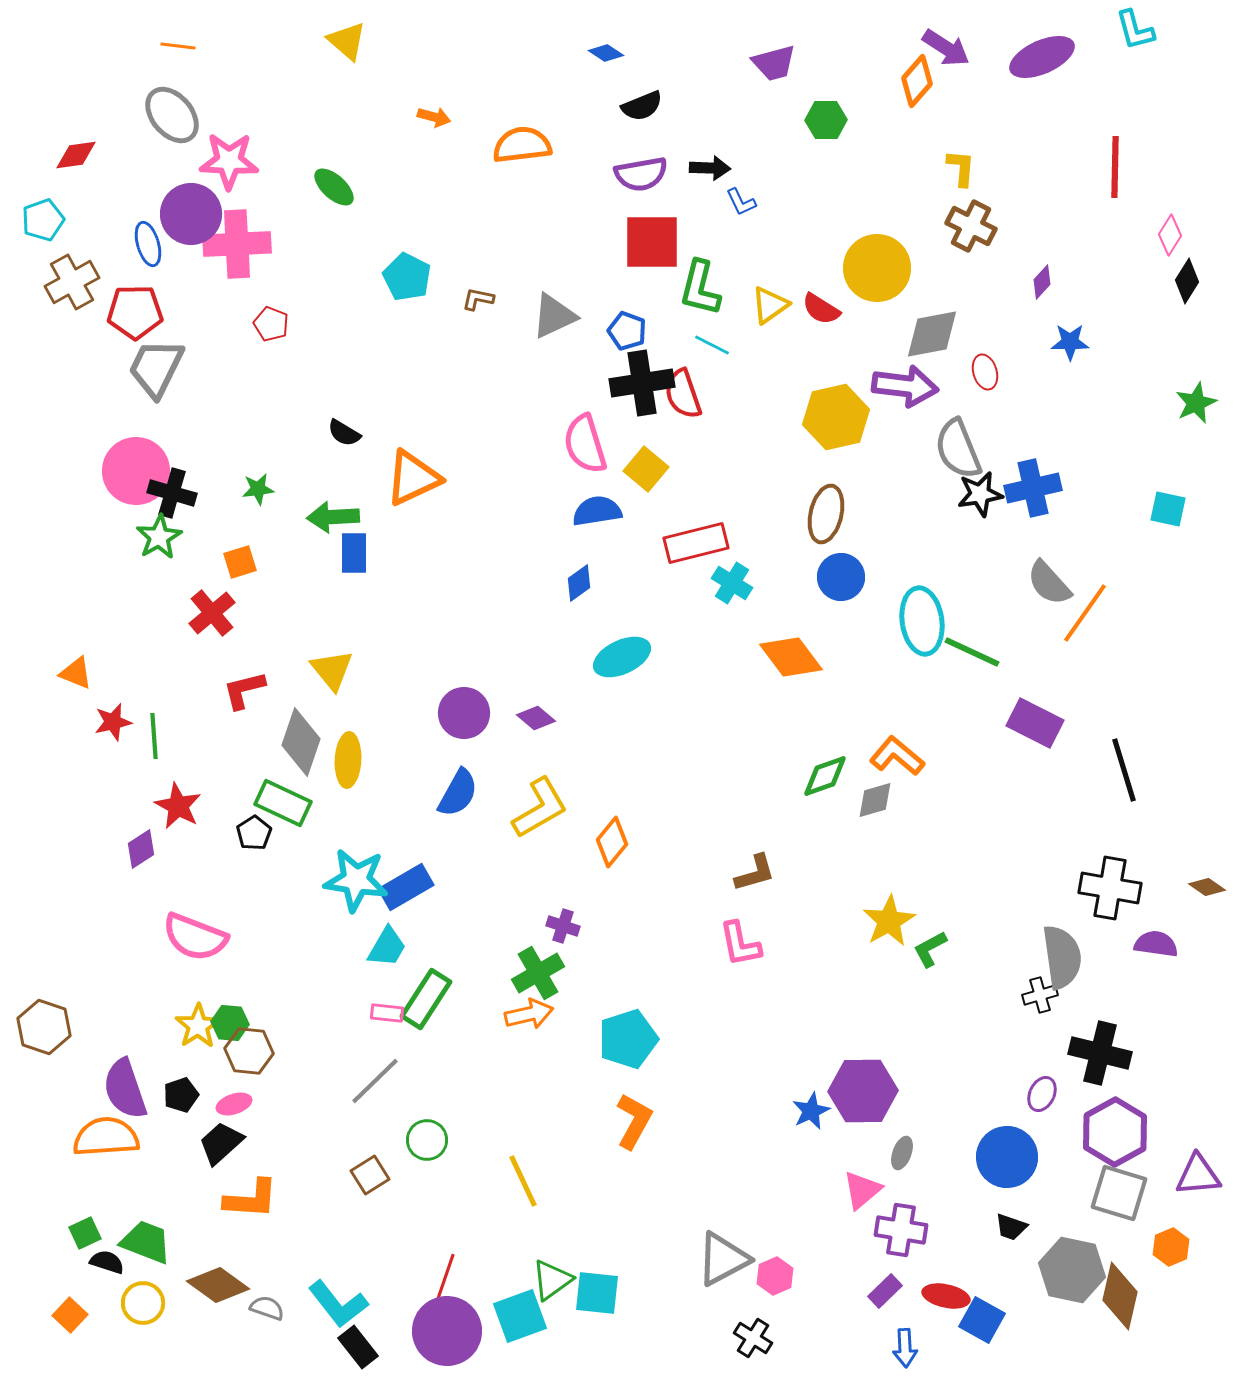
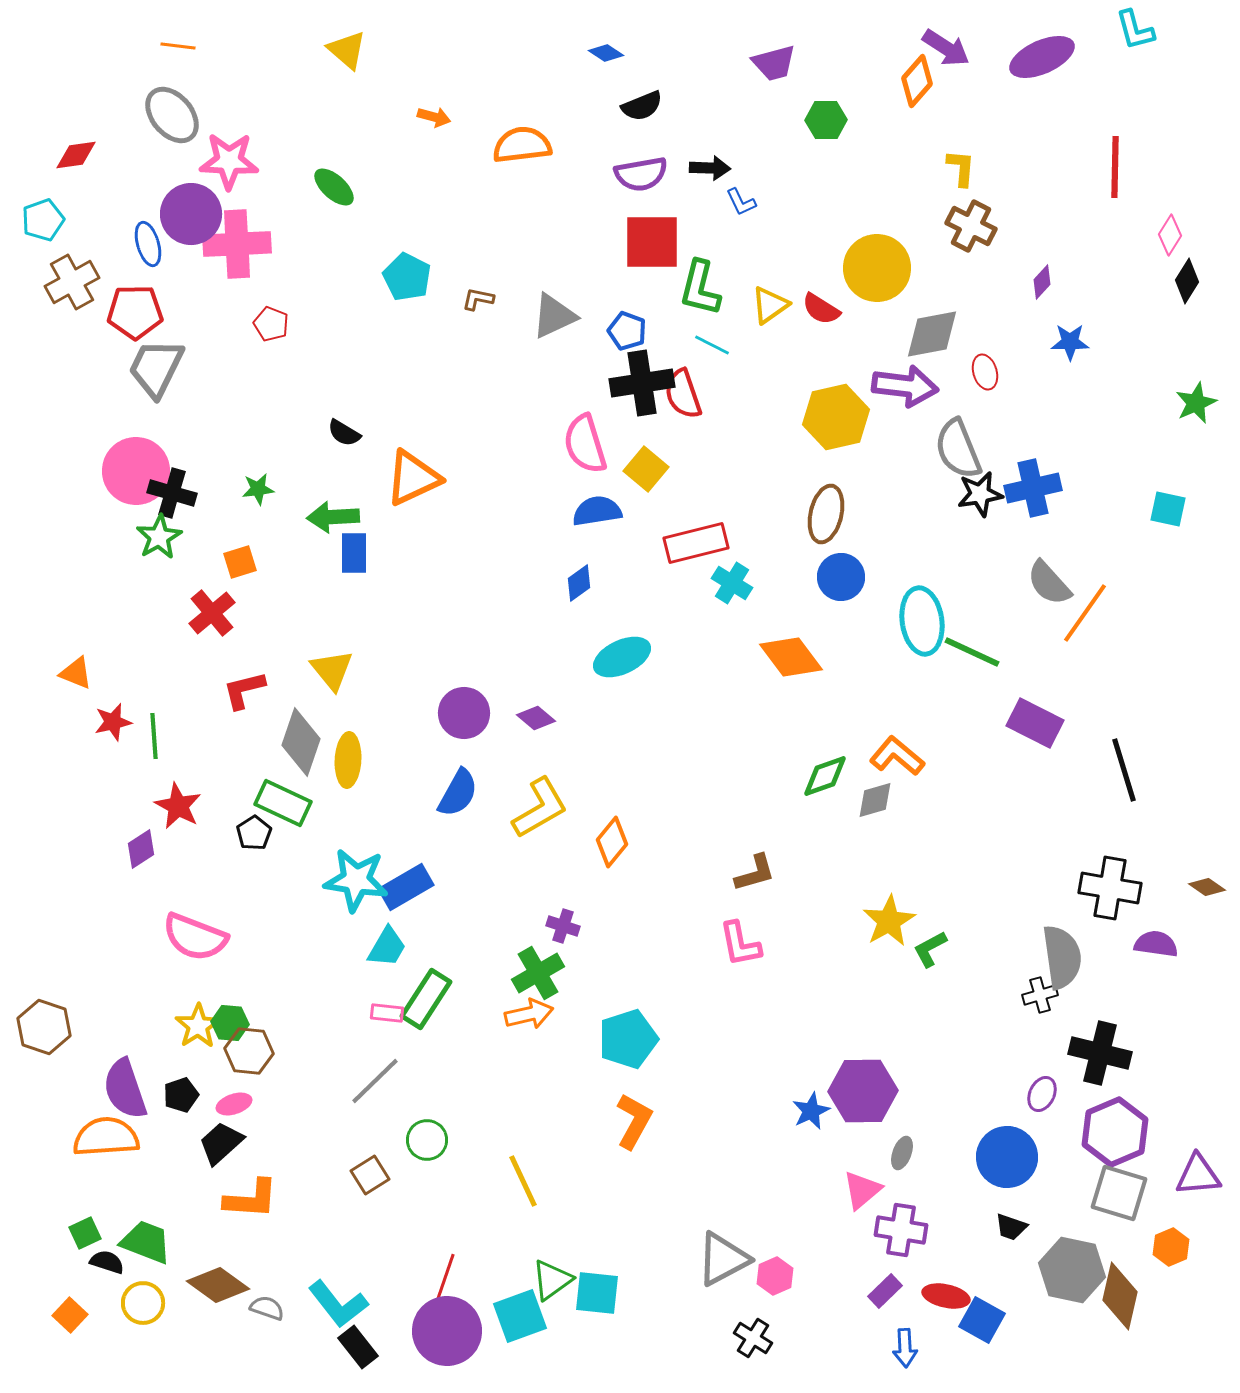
yellow triangle at (347, 41): moved 9 px down
purple hexagon at (1115, 1132): rotated 6 degrees clockwise
